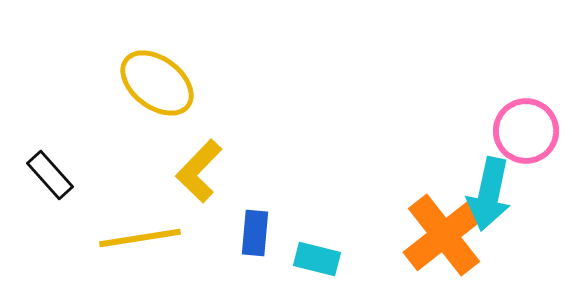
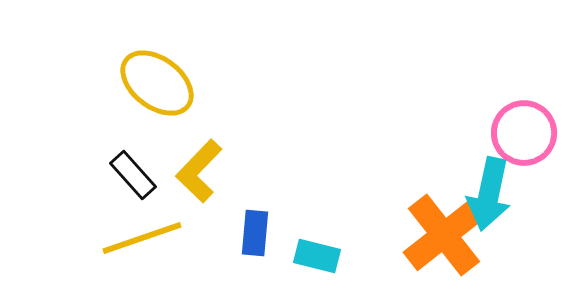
pink circle: moved 2 px left, 2 px down
black rectangle: moved 83 px right
yellow line: moved 2 px right; rotated 10 degrees counterclockwise
cyan rectangle: moved 3 px up
